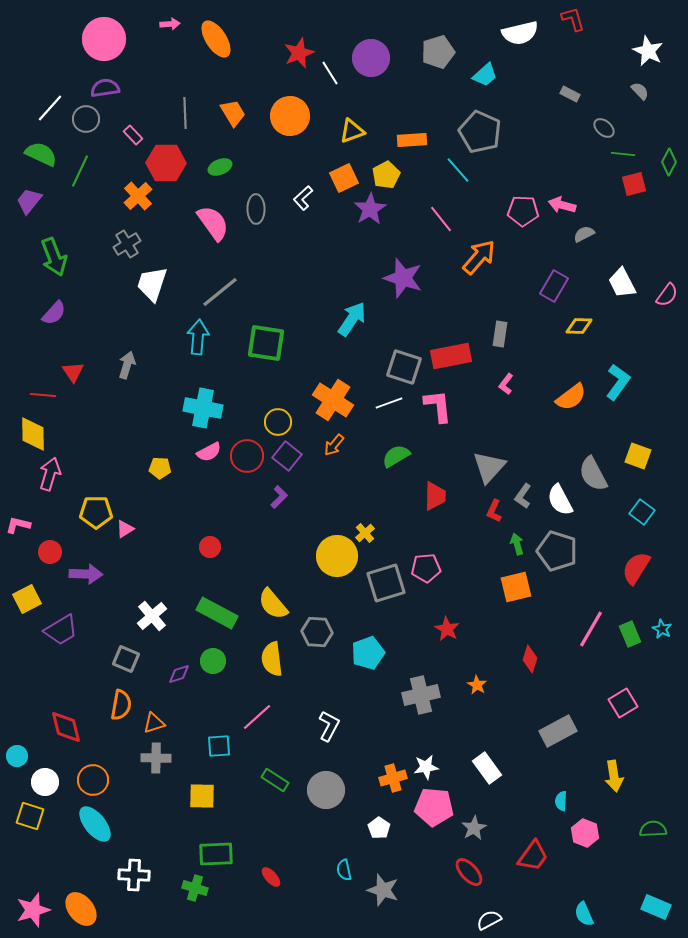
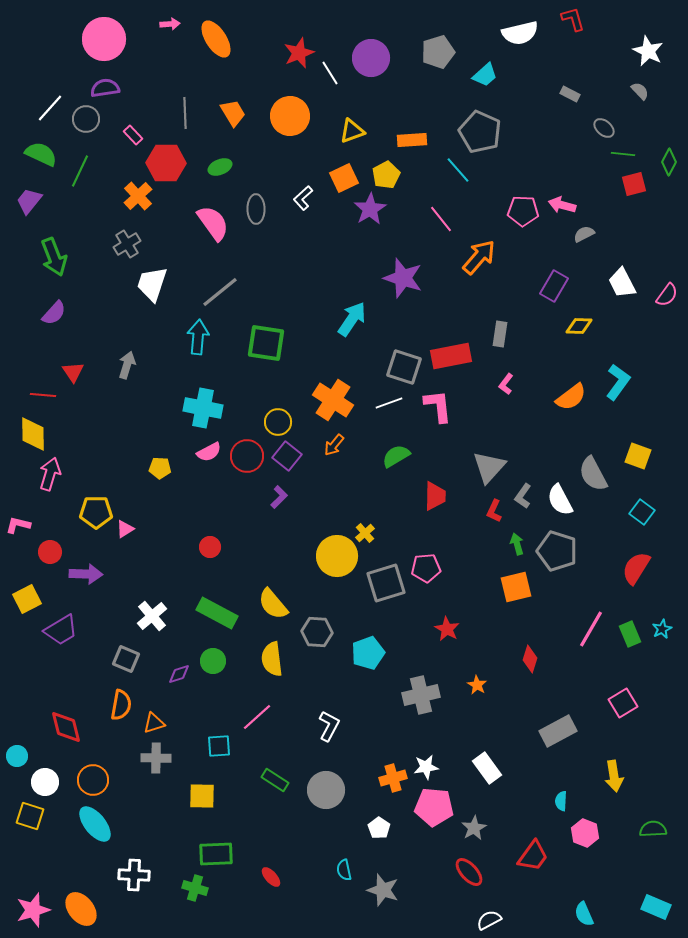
cyan star at (662, 629): rotated 18 degrees clockwise
